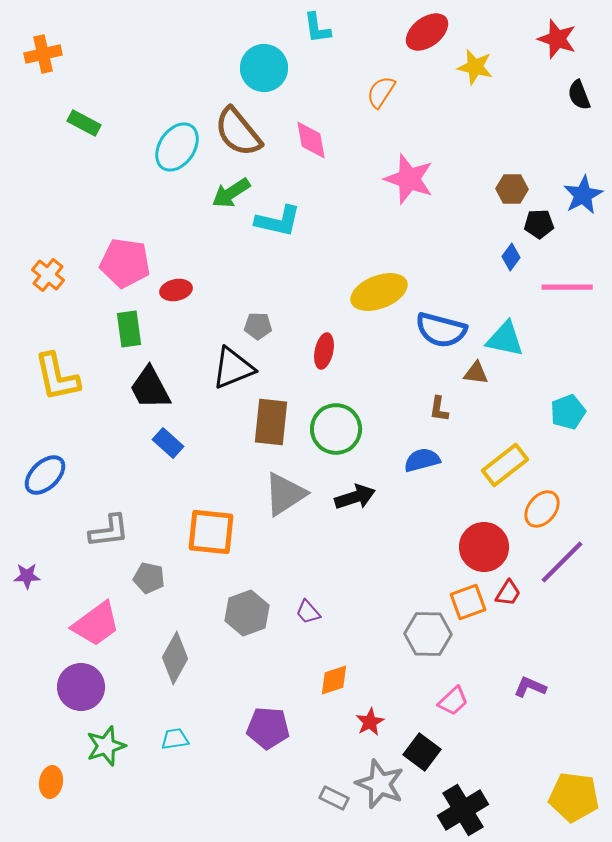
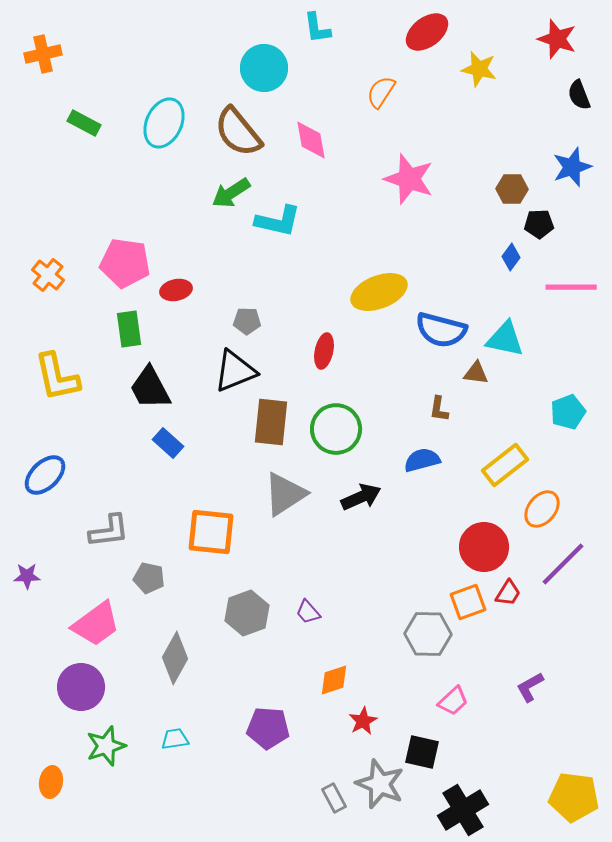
yellow star at (475, 67): moved 4 px right, 2 px down
cyan ellipse at (177, 147): moved 13 px left, 24 px up; rotated 9 degrees counterclockwise
blue star at (583, 195): moved 11 px left, 28 px up; rotated 9 degrees clockwise
pink line at (567, 287): moved 4 px right
gray pentagon at (258, 326): moved 11 px left, 5 px up
black triangle at (233, 368): moved 2 px right, 3 px down
black arrow at (355, 497): moved 6 px right; rotated 6 degrees counterclockwise
purple line at (562, 562): moved 1 px right, 2 px down
purple L-shape at (530, 687): rotated 52 degrees counterclockwise
red star at (370, 722): moved 7 px left, 1 px up
black square at (422, 752): rotated 24 degrees counterclockwise
gray rectangle at (334, 798): rotated 36 degrees clockwise
